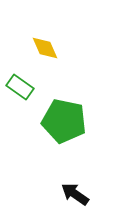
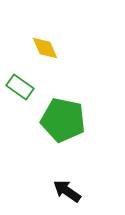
green pentagon: moved 1 px left, 1 px up
black arrow: moved 8 px left, 3 px up
